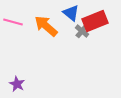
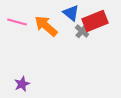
pink line: moved 4 px right
purple star: moved 5 px right; rotated 21 degrees clockwise
